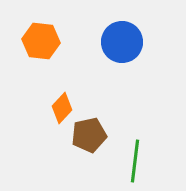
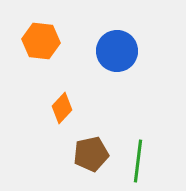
blue circle: moved 5 px left, 9 px down
brown pentagon: moved 2 px right, 19 px down
green line: moved 3 px right
